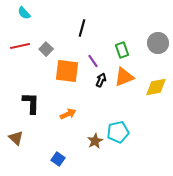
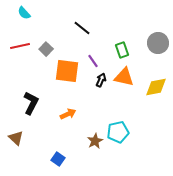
black line: rotated 66 degrees counterclockwise
orange triangle: rotated 35 degrees clockwise
black L-shape: rotated 25 degrees clockwise
